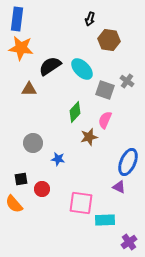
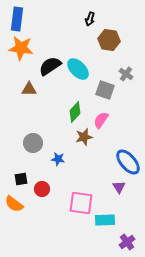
cyan ellipse: moved 4 px left
gray cross: moved 1 px left, 7 px up
pink semicircle: moved 4 px left; rotated 12 degrees clockwise
brown star: moved 5 px left
blue ellipse: rotated 64 degrees counterclockwise
purple triangle: rotated 32 degrees clockwise
orange semicircle: rotated 12 degrees counterclockwise
purple cross: moved 2 px left
